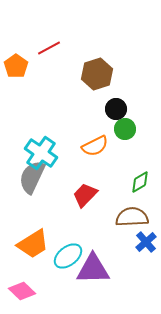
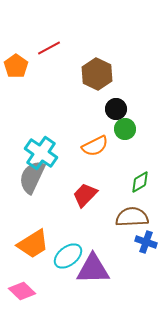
brown hexagon: rotated 16 degrees counterclockwise
blue cross: rotated 30 degrees counterclockwise
